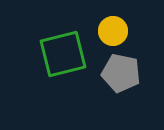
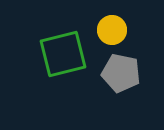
yellow circle: moved 1 px left, 1 px up
